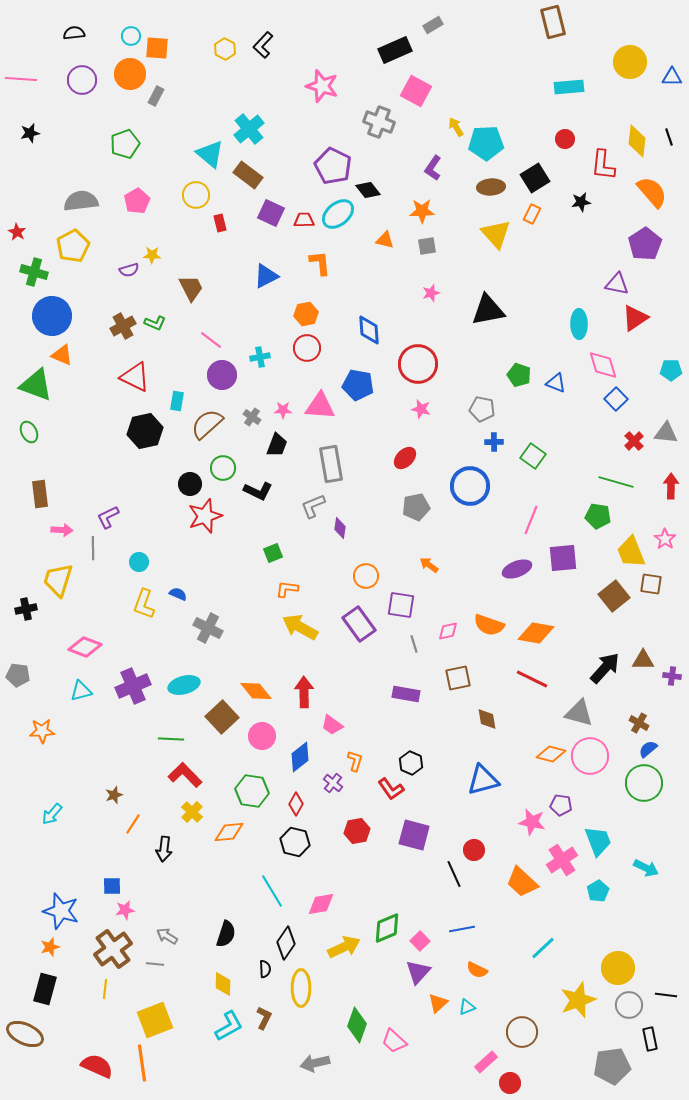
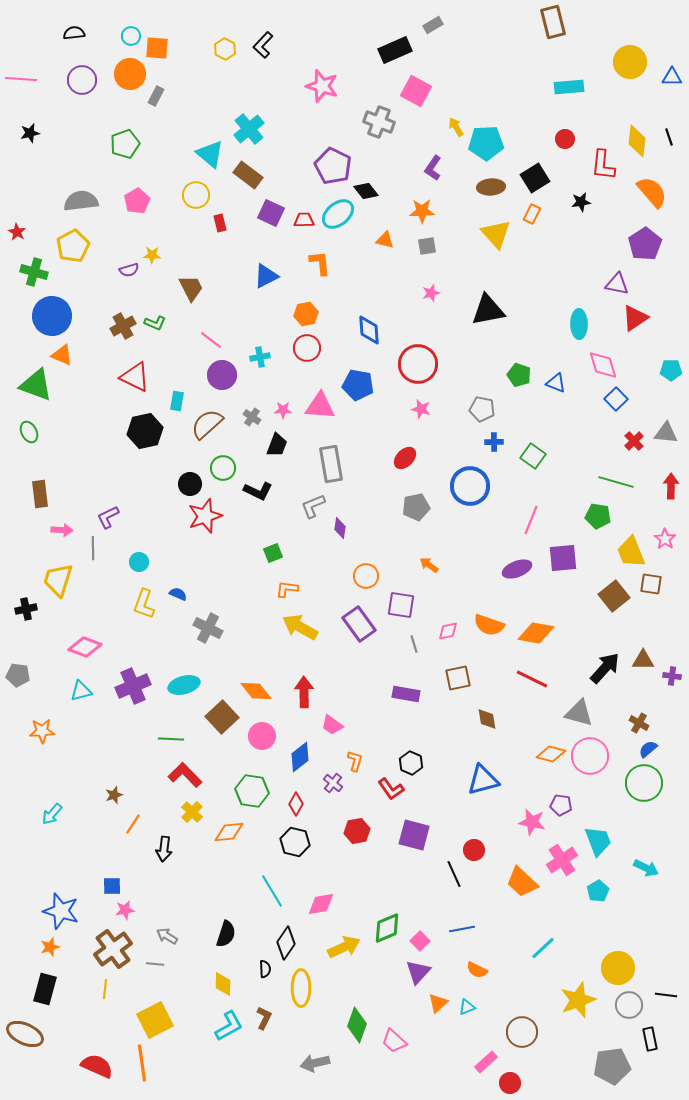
black diamond at (368, 190): moved 2 px left, 1 px down
yellow square at (155, 1020): rotated 6 degrees counterclockwise
